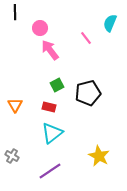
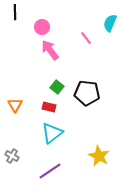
pink circle: moved 2 px right, 1 px up
green square: moved 2 px down; rotated 24 degrees counterclockwise
black pentagon: moved 1 px left; rotated 20 degrees clockwise
